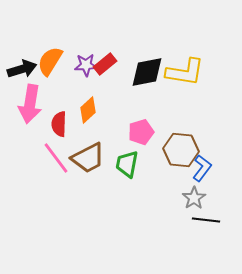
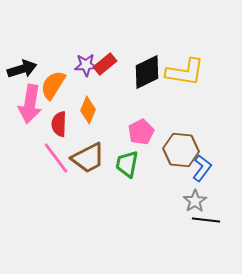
orange semicircle: moved 3 px right, 24 px down
black diamond: rotated 15 degrees counterclockwise
orange diamond: rotated 24 degrees counterclockwise
pink pentagon: rotated 10 degrees counterclockwise
gray star: moved 1 px right, 3 px down
